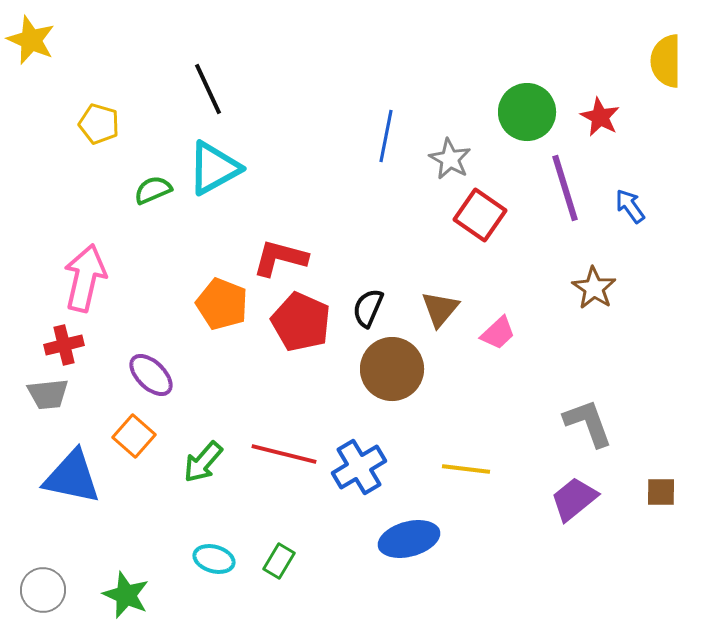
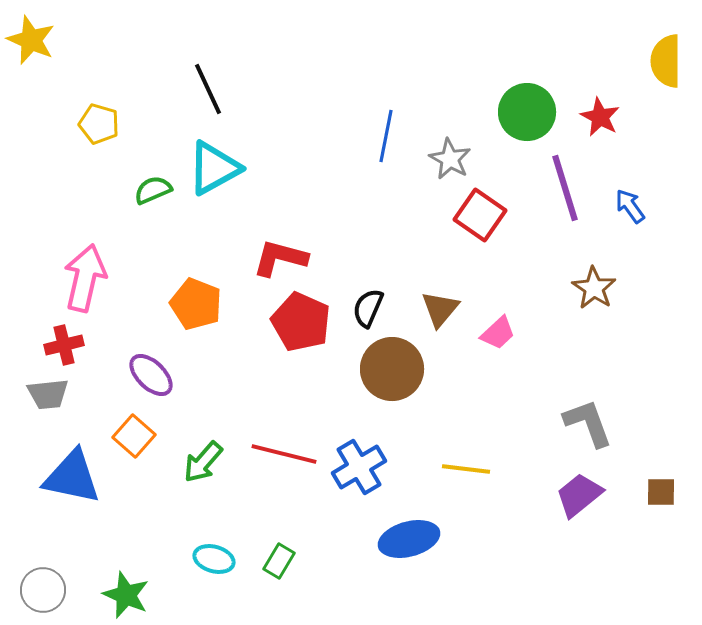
orange pentagon: moved 26 px left
purple trapezoid: moved 5 px right, 4 px up
